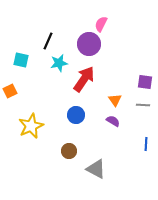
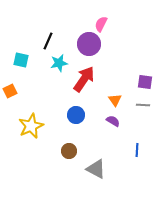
blue line: moved 9 px left, 6 px down
